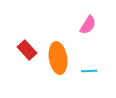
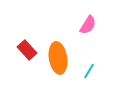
cyan line: rotated 56 degrees counterclockwise
